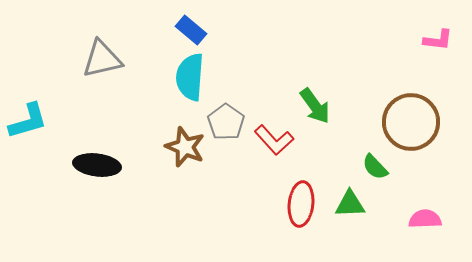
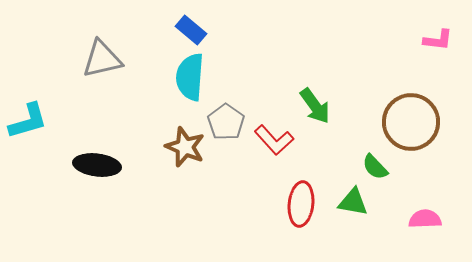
green triangle: moved 3 px right, 2 px up; rotated 12 degrees clockwise
